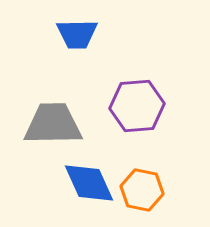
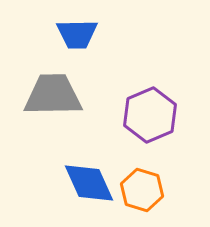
purple hexagon: moved 13 px right, 9 px down; rotated 18 degrees counterclockwise
gray trapezoid: moved 29 px up
orange hexagon: rotated 6 degrees clockwise
